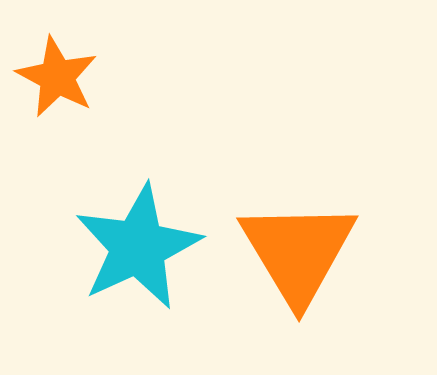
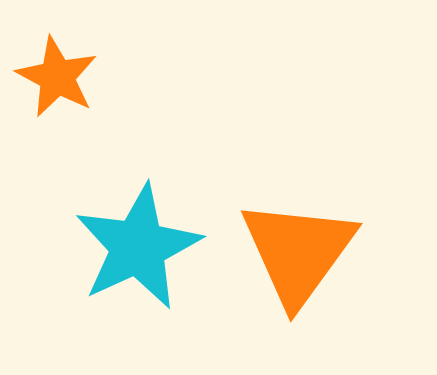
orange triangle: rotated 7 degrees clockwise
